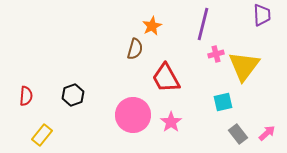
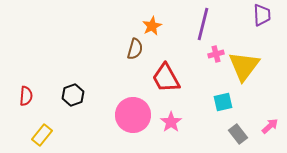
pink arrow: moved 3 px right, 7 px up
